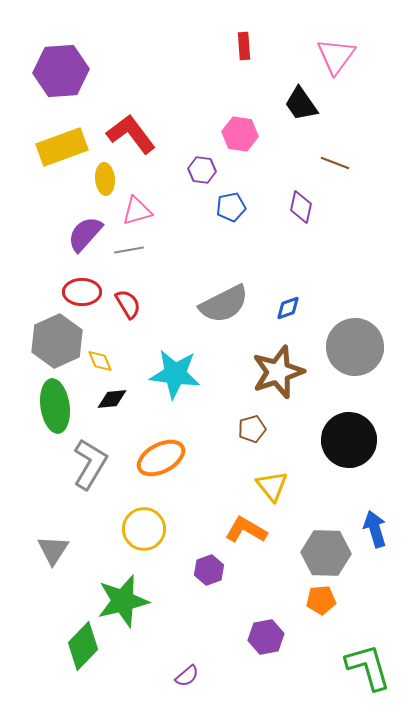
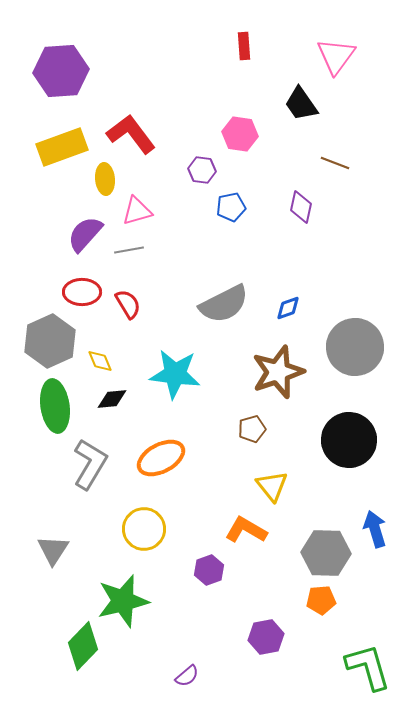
gray hexagon at (57, 341): moved 7 px left
